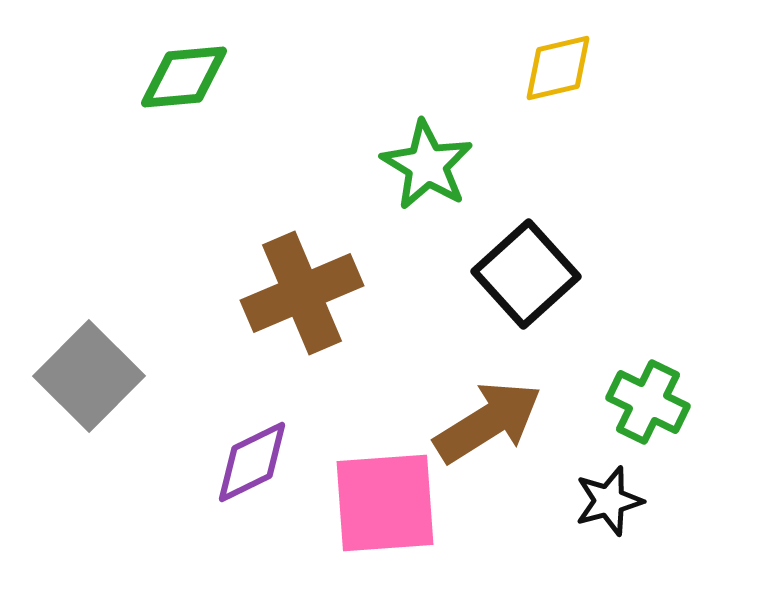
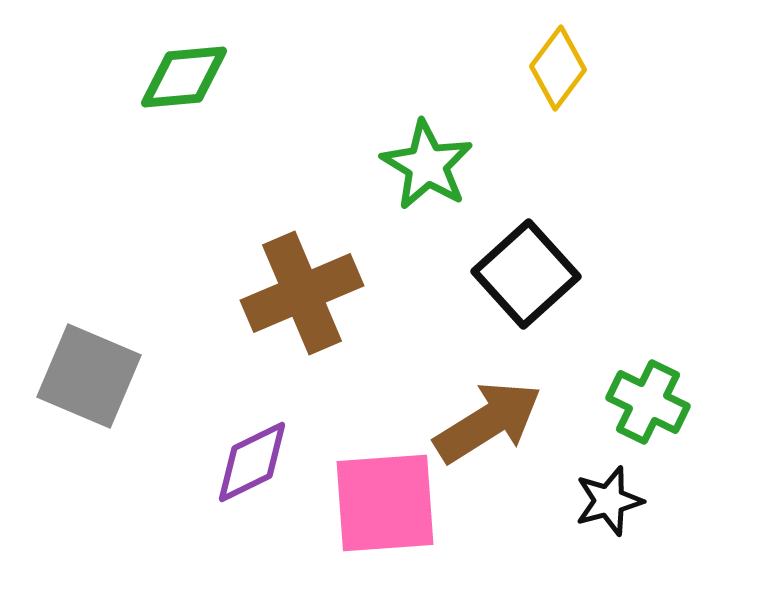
yellow diamond: rotated 40 degrees counterclockwise
gray square: rotated 22 degrees counterclockwise
